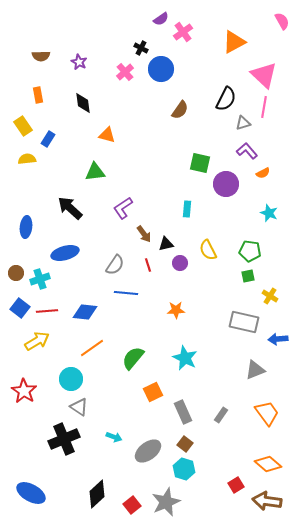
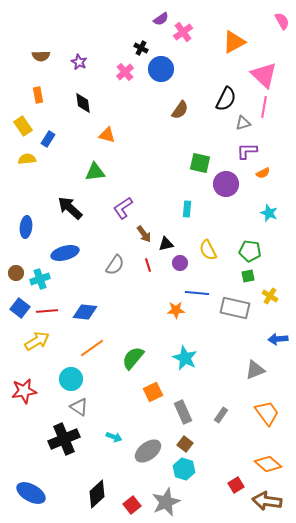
purple L-shape at (247, 151): rotated 50 degrees counterclockwise
blue line at (126, 293): moved 71 px right
gray rectangle at (244, 322): moved 9 px left, 14 px up
red star at (24, 391): rotated 30 degrees clockwise
